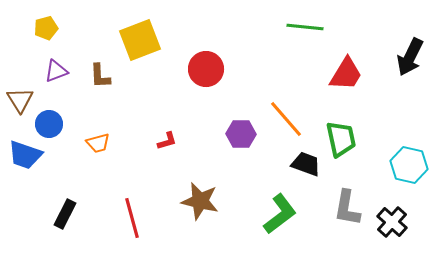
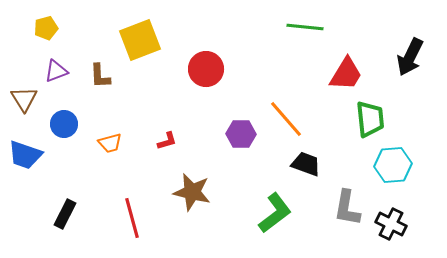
brown triangle: moved 4 px right, 1 px up
blue circle: moved 15 px right
green trapezoid: moved 29 px right, 20 px up; rotated 6 degrees clockwise
orange trapezoid: moved 12 px right
cyan hexagon: moved 16 px left; rotated 18 degrees counterclockwise
brown star: moved 8 px left, 9 px up
green L-shape: moved 5 px left, 1 px up
black cross: moved 1 px left, 2 px down; rotated 16 degrees counterclockwise
